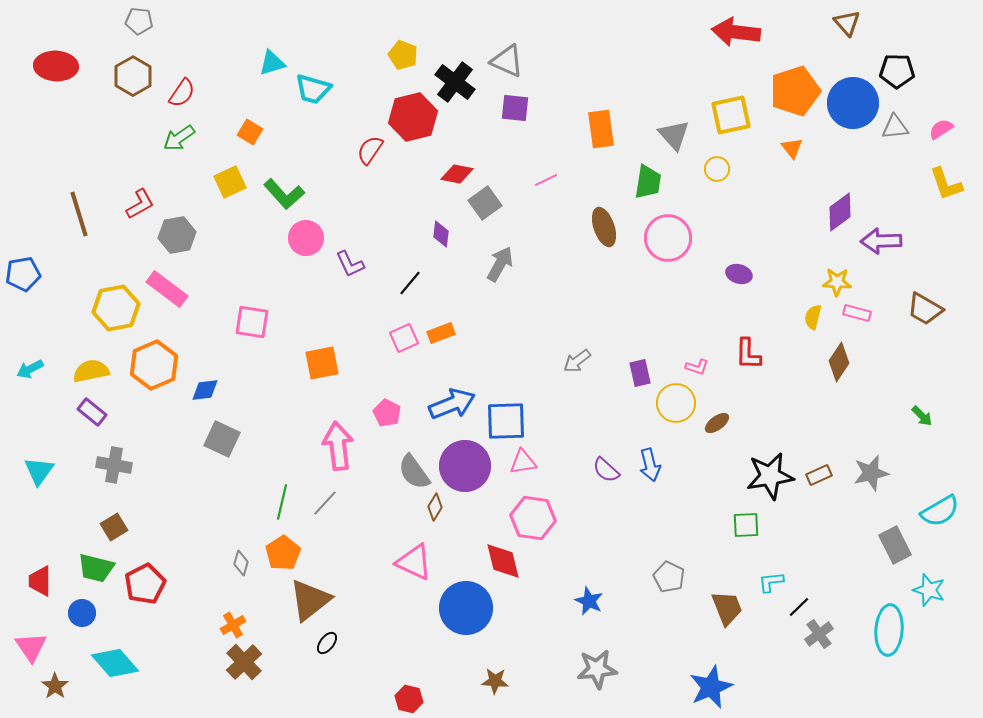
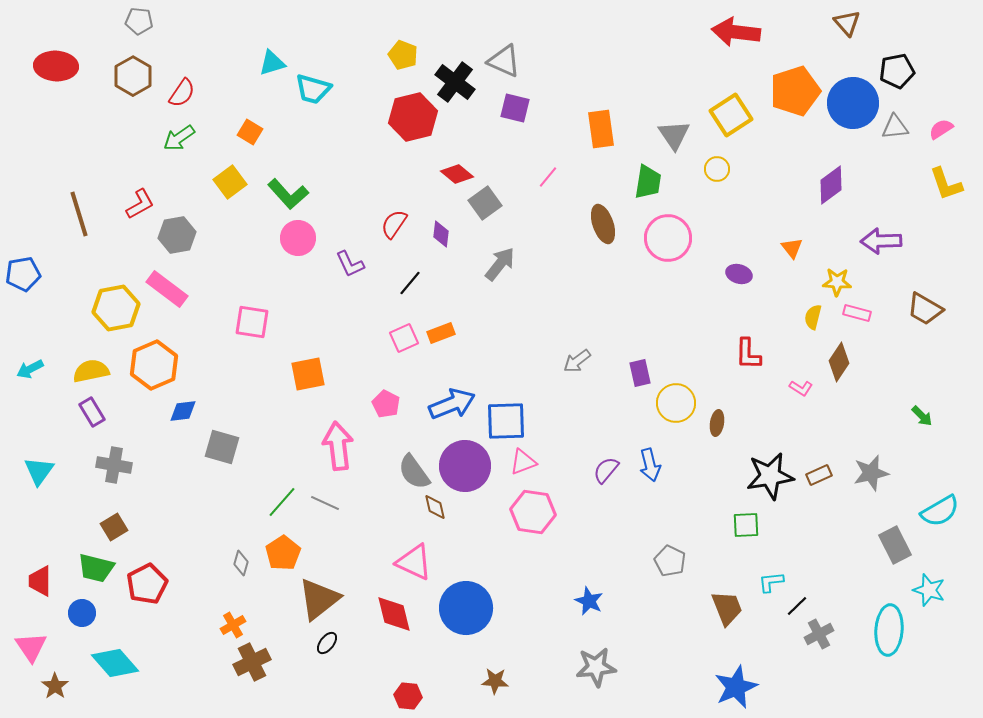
gray triangle at (507, 61): moved 3 px left
black pentagon at (897, 71): rotated 12 degrees counterclockwise
purple square at (515, 108): rotated 8 degrees clockwise
yellow square at (731, 115): rotated 21 degrees counterclockwise
gray triangle at (674, 135): rotated 8 degrees clockwise
orange triangle at (792, 148): moved 100 px down
red semicircle at (370, 150): moved 24 px right, 74 px down
red diamond at (457, 174): rotated 28 degrees clockwise
pink line at (546, 180): moved 2 px right, 3 px up; rotated 25 degrees counterclockwise
yellow square at (230, 182): rotated 12 degrees counterclockwise
green L-shape at (284, 194): moved 4 px right
purple diamond at (840, 212): moved 9 px left, 27 px up
brown ellipse at (604, 227): moved 1 px left, 3 px up
pink circle at (306, 238): moved 8 px left
gray arrow at (500, 264): rotated 9 degrees clockwise
orange square at (322, 363): moved 14 px left, 11 px down
pink L-shape at (697, 367): moved 104 px right, 21 px down; rotated 15 degrees clockwise
blue diamond at (205, 390): moved 22 px left, 21 px down
purple rectangle at (92, 412): rotated 20 degrees clockwise
pink pentagon at (387, 413): moved 1 px left, 9 px up
brown ellipse at (717, 423): rotated 45 degrees counterclockwise
gray square at (222, 439): moved 8 px down; rotated 9 degrees counterclockwise
pink triangle at (523, 462): rotated 12 degrees counterclockwise
purple semicircle at (606, 470): rotated 88 degrees clockwise
green line at (282, 502): rotated 28 degrees clockwise
gray line at (325, 503): rotated 72 degrees clockwise
brown diamond at (435, 507): rotated 44 degrees counterclockwise
pink hexagon at (533, 518): moved 6 px up
red diamond at (503, 561): moved 109 px left, 53 px down
gray pentagon at (669, 577): moved 1 px right, 16 px up
red pentagon at (145, 584): moved 2 px right
brown triangle at (310, 600): moved 9 px right, 1 px up
black line at (799, 607): moved 2 px left, 1 px up
gray cross at (819, 634): rotated 8 degrees clockwise
brown cross at (244, 662): moved 8 px right; rotated 18 degrees clockwise
gray star at (597, 669): moved 1 px left, 2 px up
blue star at (711, 687): moved 25 px right
red hexagon at (409, 699): moved 1 px left, 3 px up; rotated 8 degrees counterclockwise
